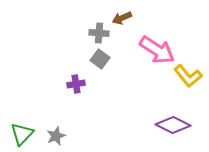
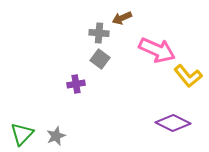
pink arrow: rotated 9 degrees counterclockwise
purple diamond: moved 2 px up
